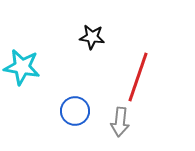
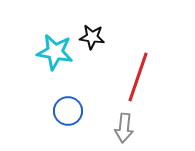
cyan star: moved 33 px right, 15 px up
blue circle: moved 7 px left
gray arrow: moved 4 px right, 6 px down
